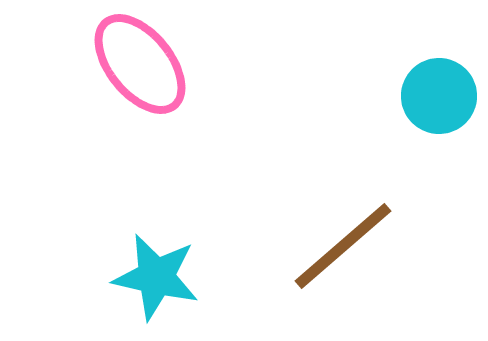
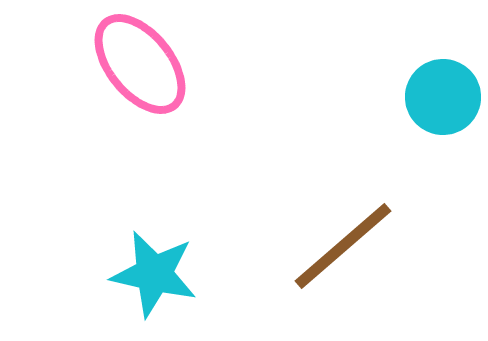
cyan circle: moved 4 px right, 1 px down
cyan star: moved 2 px left, 3 px up
